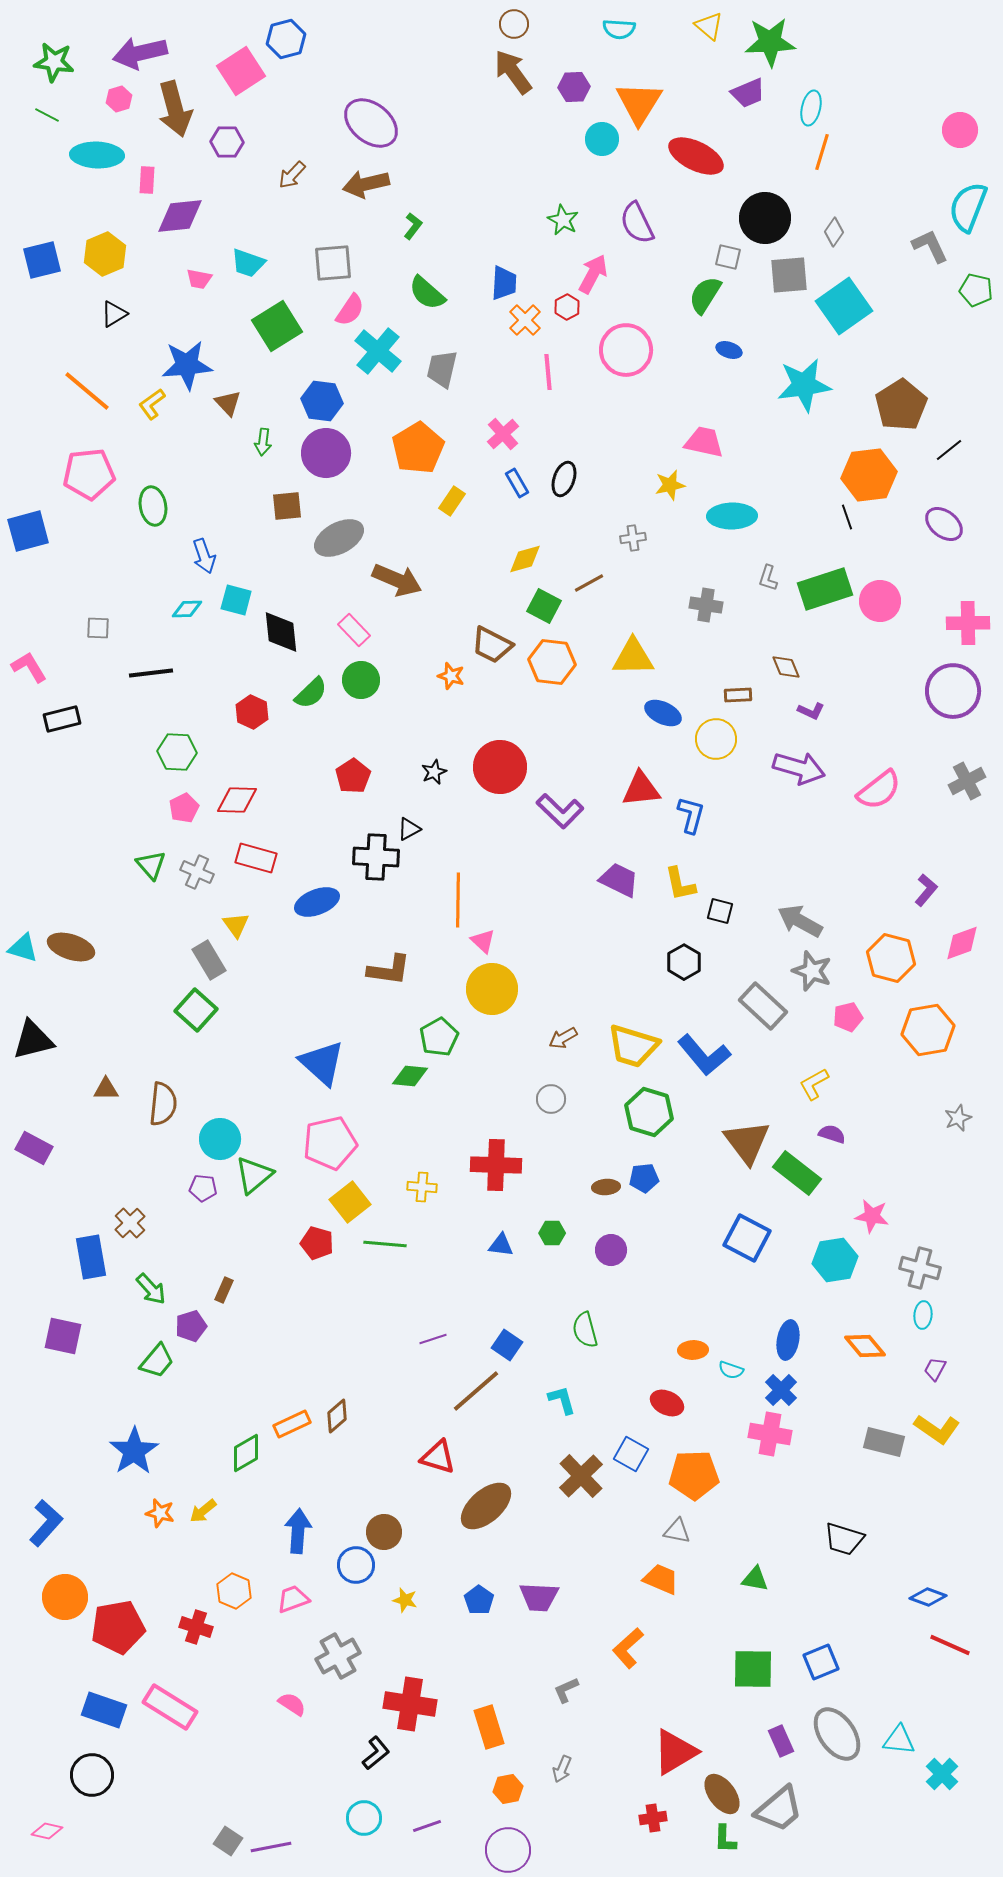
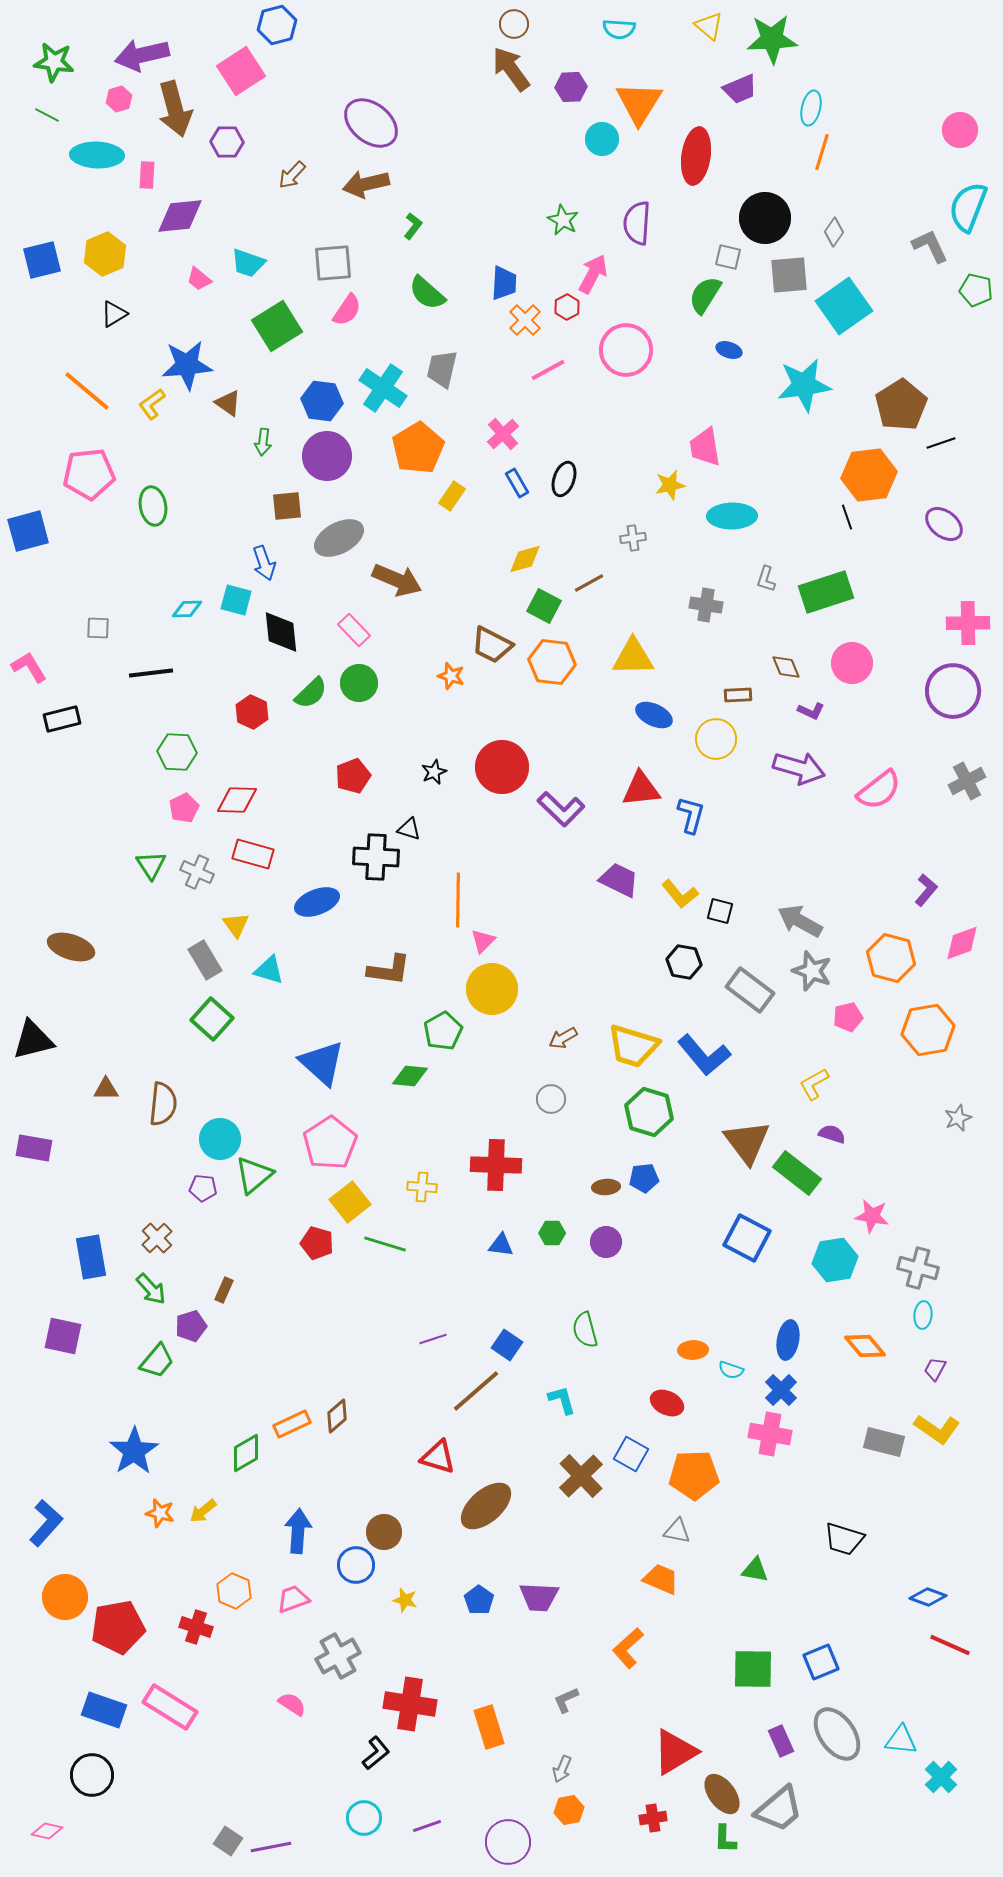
blue hexagon at (286, 39): moved 9 px left, 14 px up
green star at (770, 42): moved 2 px right, 3 px up
purple arrow at (140, 53): moved 2 px right, 2 px down
brown arrow at (513, 72): moved 2 px left, 3 px up
purple hexagon at (574, 87): moved 3 px left
purple trapezoid at (748, 93): moved 8 px left, 4 px up
red ellipse at (696, 156): rotated 72 degrees clockwise
pink rectangle at (147, 180): moved 5 px up
purple semicircle at (637, 223): rotated 30 degrees clockwise
pink trapezoid at (199, 279): rotated 28 degrees clockwise
pink semicircle at (350, 310): moved 3 px left
cyan cross at (378, 351): moved 5 px right, 37 px down; rotated 6 degrees counterclockwise
pink line at (548, 372): moved 2 px up; rotated 66 degrees clockwise
brown triangle at (228, 403): rotated 12 degrees counterclockwise
pink trapezoid at (704, 442): moved 1 px right, 5 px down; rotated 111 degrees counterclockwise
black line at (949, 450): moved 8 px left, 7 px up; rotated 20 degrees clockwise
purple circle at (326, 453): moved 1 px right, 3 px down
yellow rectangle at (452, 501): moved 5 px up
blue arrow at (204, 556): moved 60 px right, 7 px down
gray L-shape at (768, 578): moved 2 px left, 1 px down
green rectangle at (825, 589): moved 1 px right, 3 px down
pink circle at (880, 601): moved 28 px left, 62 px down
green circle at (361, 680): moved 2 px left, 3 px down
blue ellipse at (663, 713): moved 9 px left, 2 px down
red circle at (500, 767): moved 2 px right
red pentagon at (353, 776): rotated 12 degrees clockwise
purple L-shape at (560, 811): moved 1 px right, 2 px up
black triangle at (409, 829): rotated 45 degrees clockwise
red rectangle at (256, 858): moved 3 px left, 4 px up
green triangle at (151, 865): rotated 8 degrees clockwise
yellow L-shape at (680, 884): moved 10 px down; rotated 27 degrees counterclockwise
pink triangle at (483, 941): rotated 32 degrees clockwise
cyan triangle at (23, 948): moved 246 px right, 22 px down
gray rectangle at (209, 960): moved 4 px left
black hexagon at (684, 962): rotated 20 degrees counterclockwise
gray rectangle at (763, 1006): moved 13 px left, 16 px up; rotated 6 degrees counterclockwise
green square at (196, 1010): moved 16 px right, 9 px down
green pentagon at (439, 1037): moved 4 px right, 6 px up
pink pentagon at (330, 1143): rotated 20 degrees counterclockwise
purple rectangle at (34, 1148): rotated 18 degrees counterclockwise
brown cross at (130, 1223): moved 27 px right, 15 px down
green line at (385, 1244): rotated 12 degrees clockwise
purple circle at (611, 1250): moved 5 px left, 8 px up
gray cross at (920, 1268): moved 2 px left
green triangle at (755, 1579): moved 9 px up
gray L-shape at (566, 1690): moved 10 px down
cyan triangle at (899, 1740): moved 2 px right
cyan cross at (942, 1774): moved 1 px left, 3 px down
orange hexagon at (508, 1789): moved 61 px right, 21 px down
purple circle at (508, 1850): moved 8 px up
